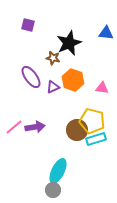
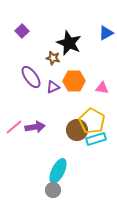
purple square: moved 6 px left, 6 px down; rotated 32 degrees clockwise
blue triangle: rotated 35 degrees counterclockwise
black star: rotated 25 degrees counterclockwise
orange hexagon: moved 1 px right, 1 px down; rotated 20 degrees counterclockwise
yellow pentagon: rotated 15 degrees clockwise
